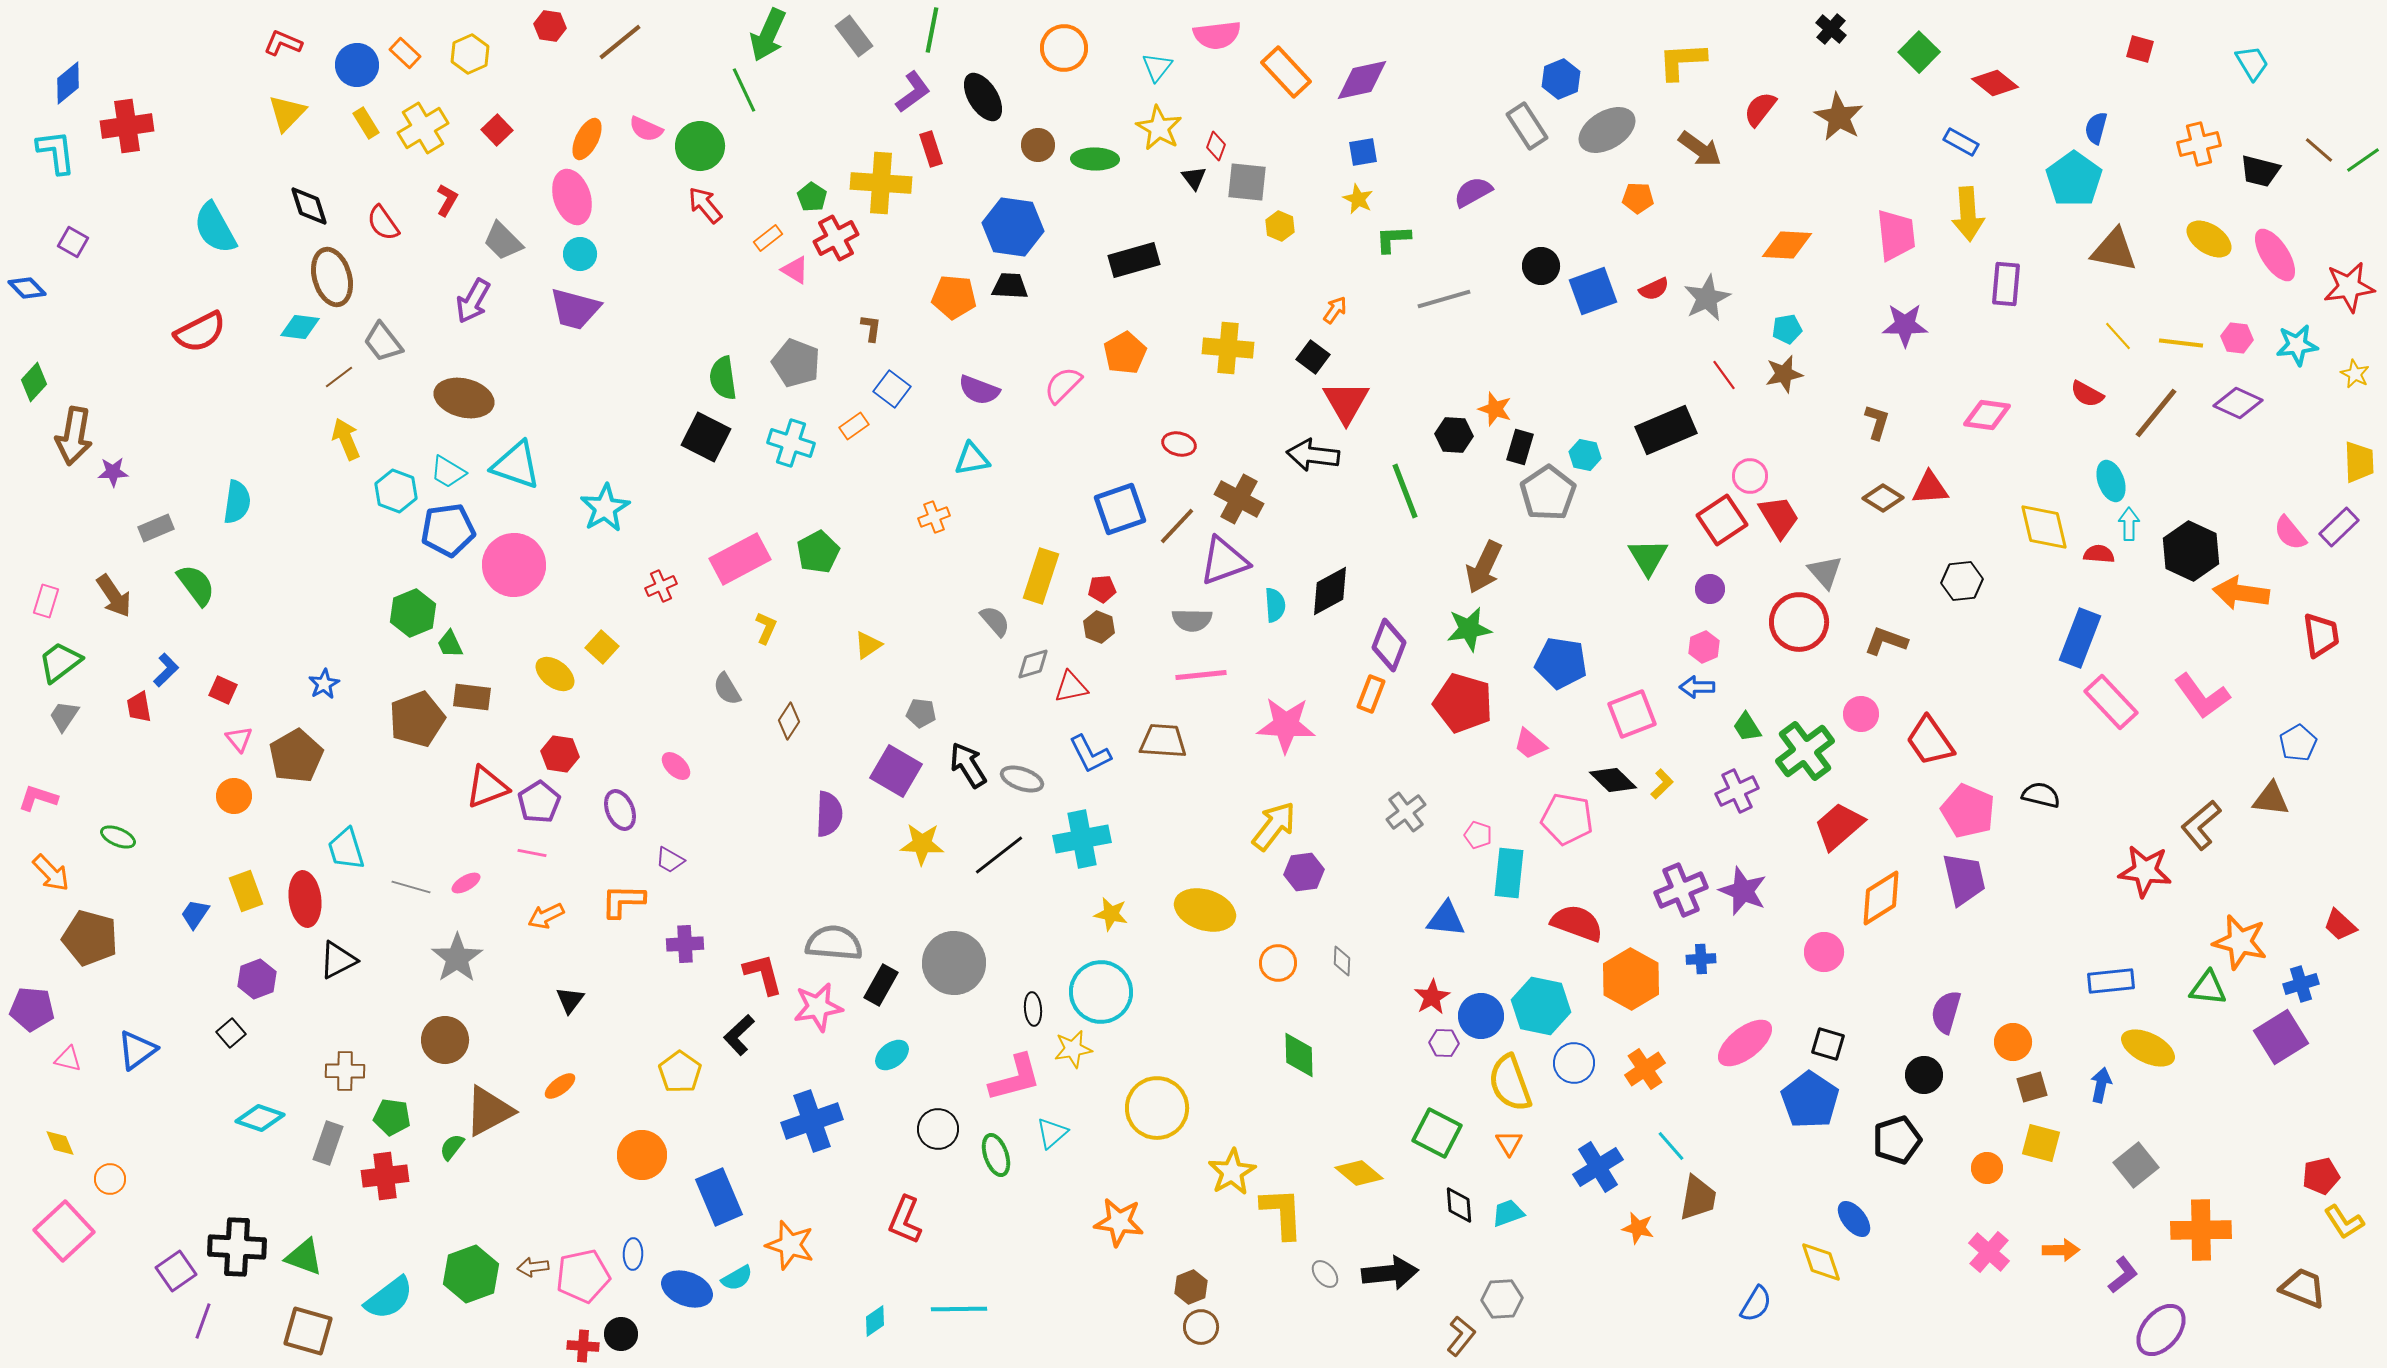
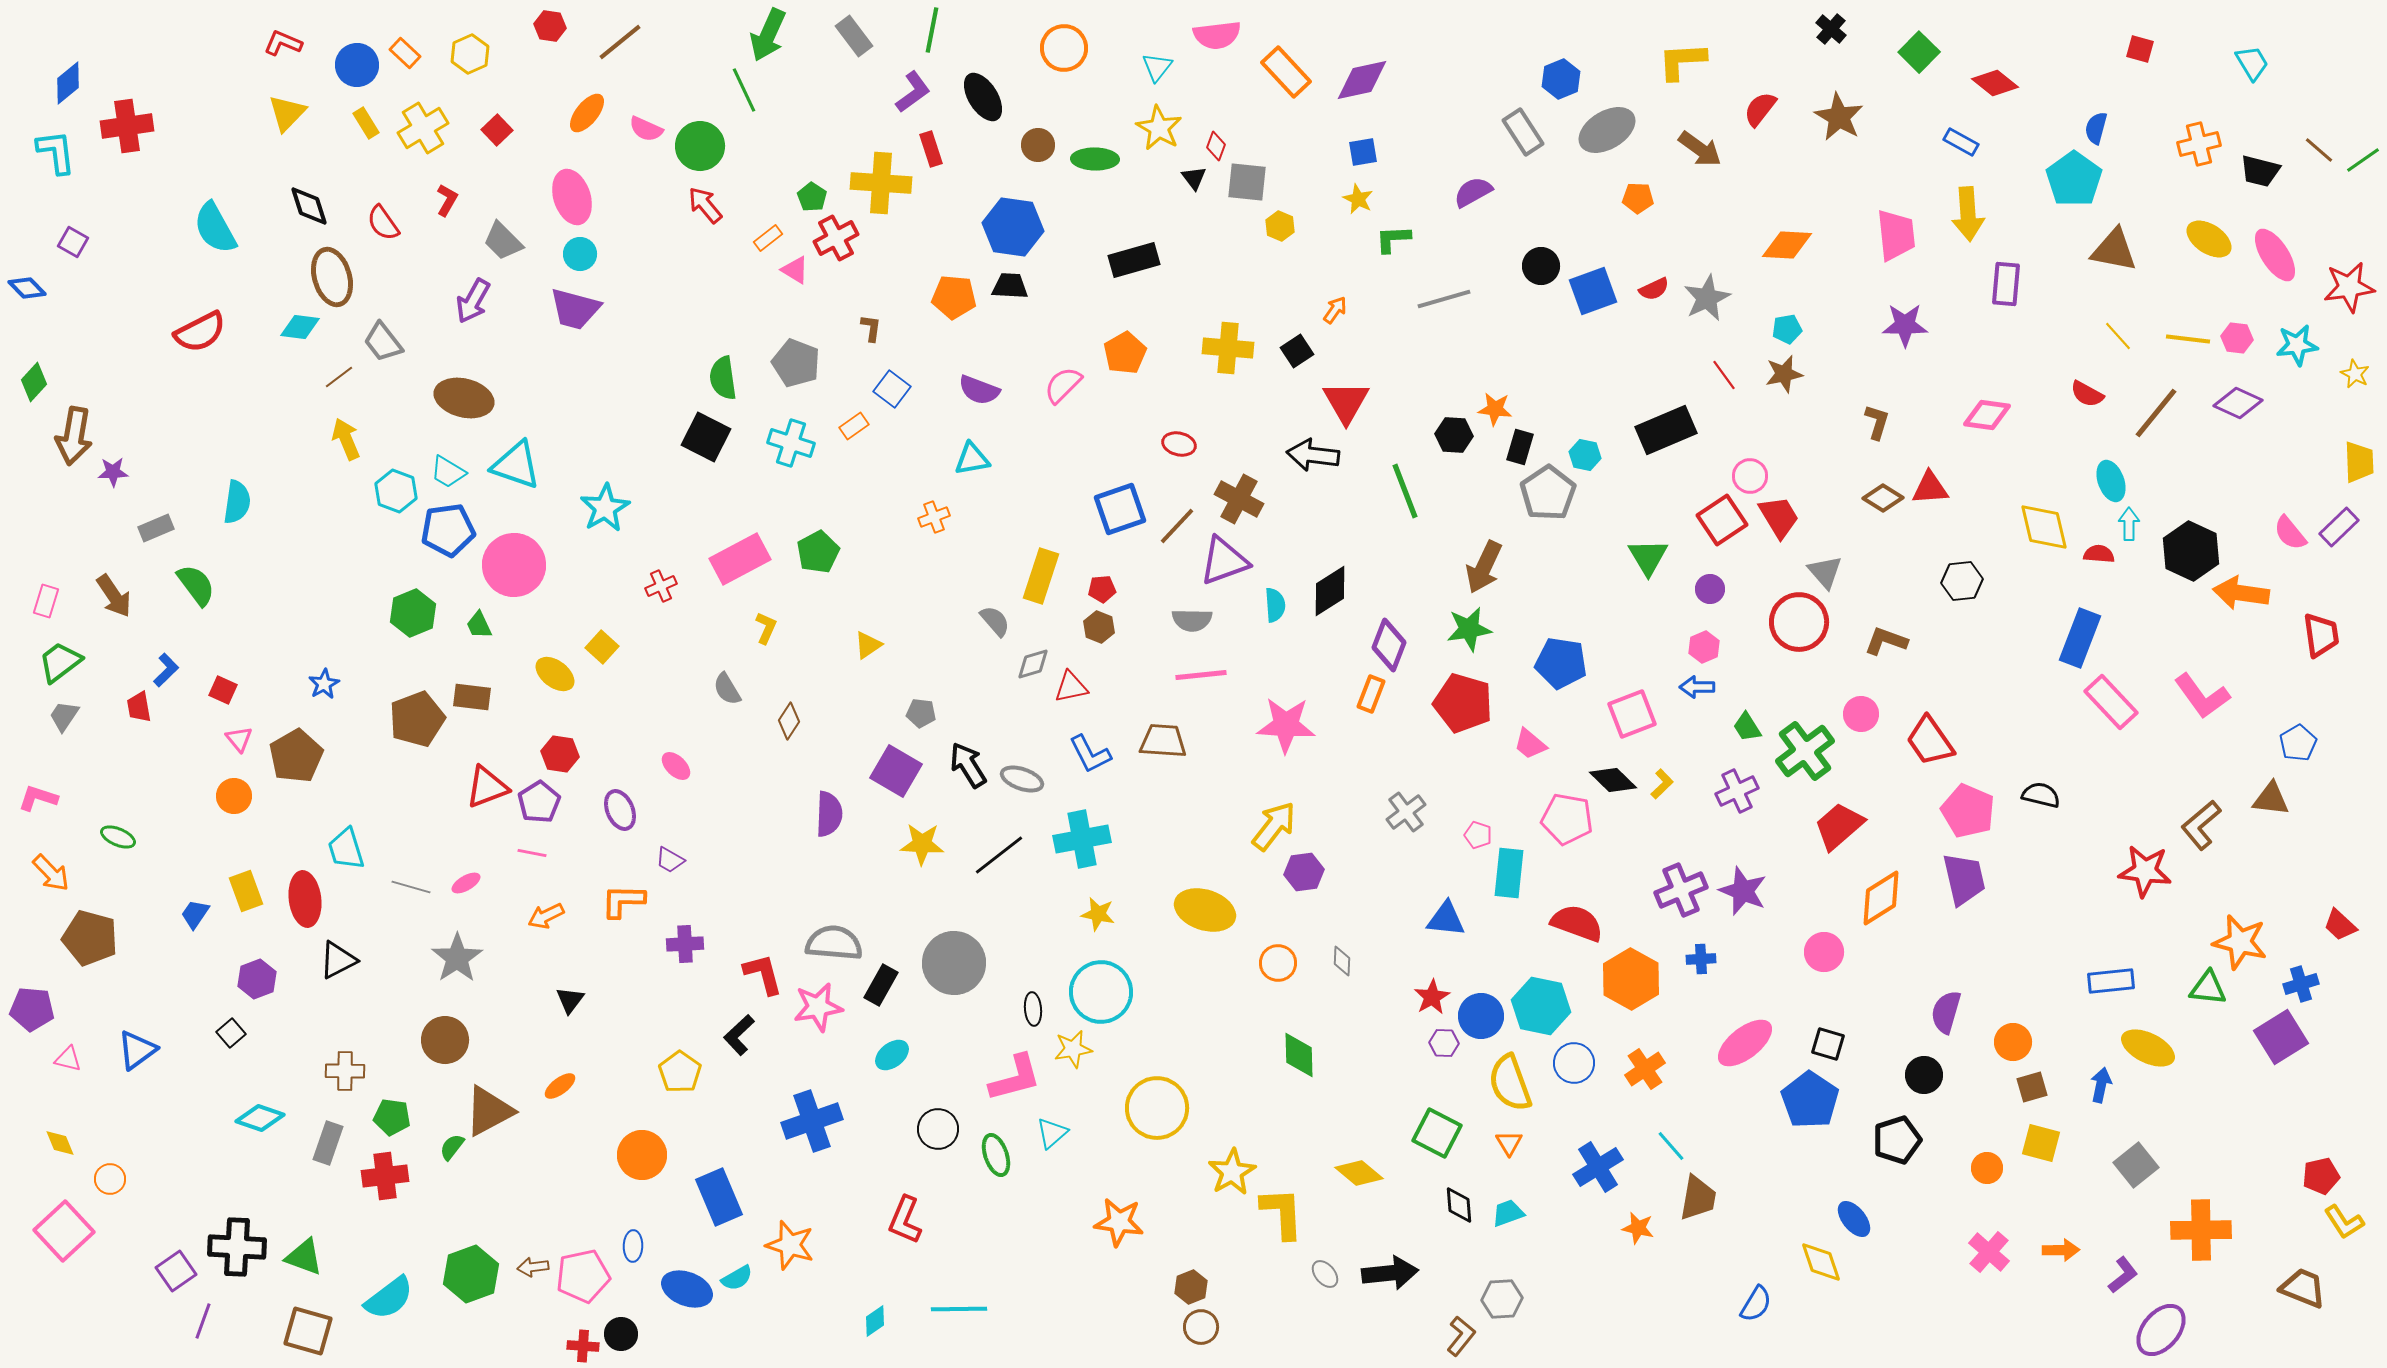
gray rectangle at (1527, 126): moved 4 px left, 6 px down
orange ellipse at (587, 139): moved 26 px up; rotated 12 degrees clockwise
yellow line at (2181, 343): moved 7 px right, 4 px up
black square at (1313, 357): moved 16 px left, 6 px up; rotated 20 degrees clockwise
orange star at (1495, 409): rotated 12 degrees counterclockwise
black diamond at (1330, 591): rotated 4 degrees counterclockwise
green trapezoid at (450, 644): moved 29 px right, 19 px up
yellow star at (1111, 914): moved 13 px left
blue ellipse at (633, 1254): moved 8 px up
